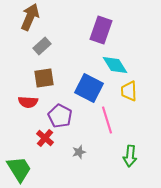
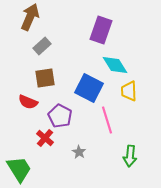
brown square: moved 1 px right
red semicircle: rotated 18 degrees clockwise
gray star: rotated 24 degrees counterclockwise
